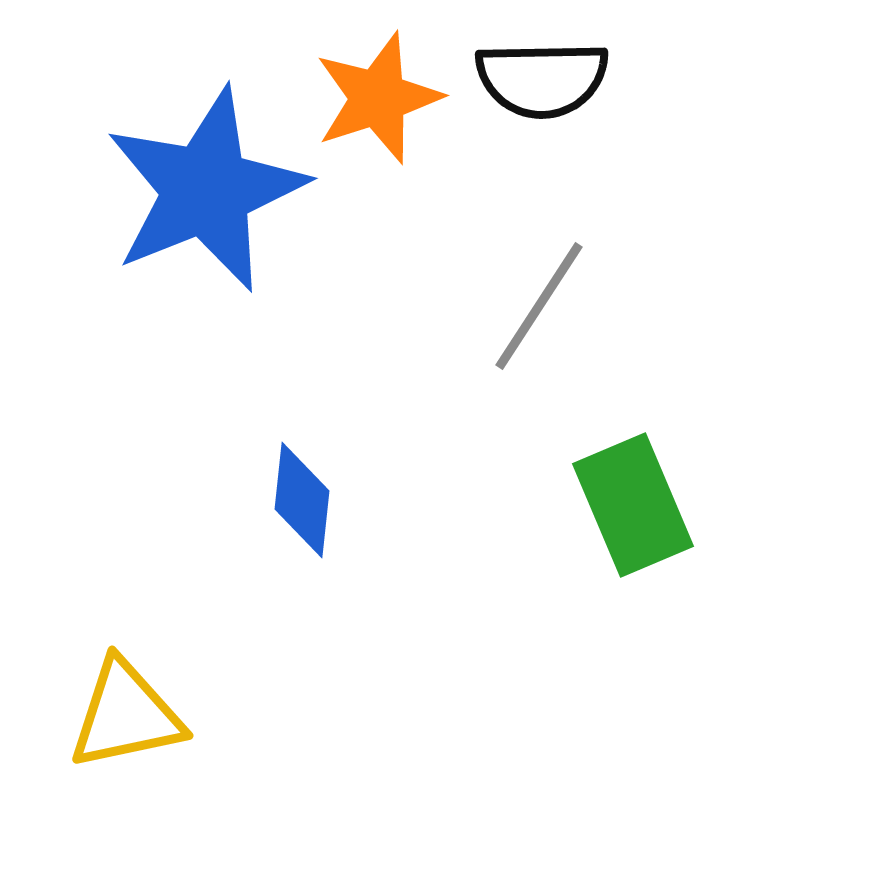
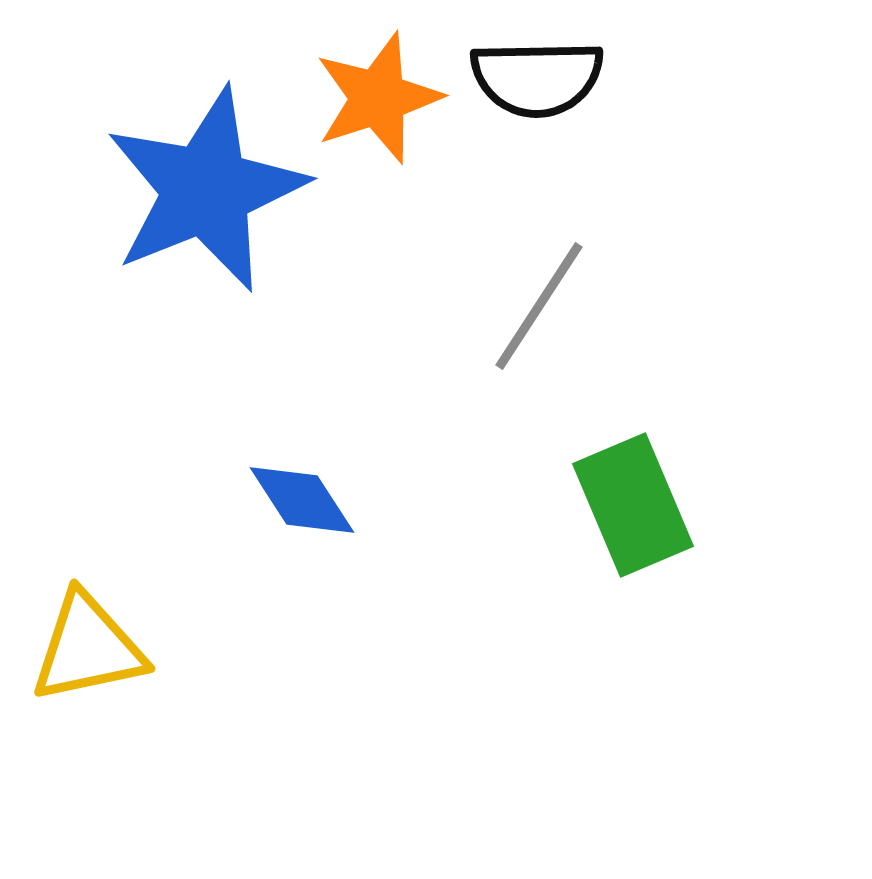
black semicircle: moved 5 px left, 1 px up
blue diamond: rotated 39 degrees counterclockwise
yellow triangle: moved 38 px left, 67 px up
